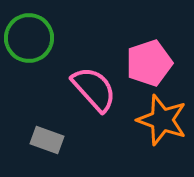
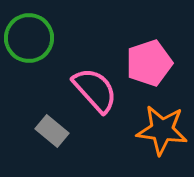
pink semicircle: moved 1 px right, 1 px down
orange star: moved 10 px down; rotated 12 degrees counterclockwise
gray rectangle: moved 5 px right, 9 px up; rotated 20 degrees clockwise
